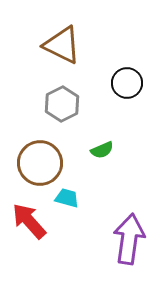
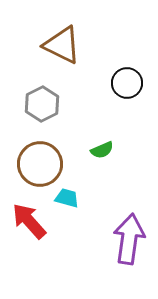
gray hexagon: moved 20 px left
brown circle: moved 1 px down
